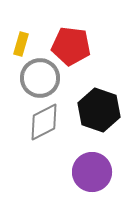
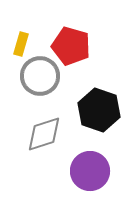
red pentagon: rotated 9 degrees clockwise
gray circle: moved 2 px up
gray diamond: moved 12 px down; rotated 9 degrees clockwise
purple circle: moved 2 px left, 1 px up
